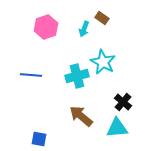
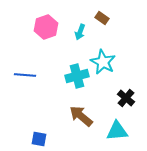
cyan arrow: moved 4 px left, 3 px down
blue line: moved 6 px left
black cross: moved 3 px right, 4 px up
cyan triangle: moved 3 px down
